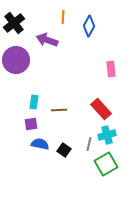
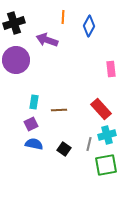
black cross: rotated 20 degrees clockwise
purple square: rotated 16 degrees counterclockwise
blue semicircle: moved 6 px left
black square: moved 1 px up
green square: moved 1 px down; rotated 20 degrees clockwise
